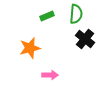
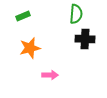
green rectangle: moved 24 px left
black cross: rotated 36 degrees counterclockwise
